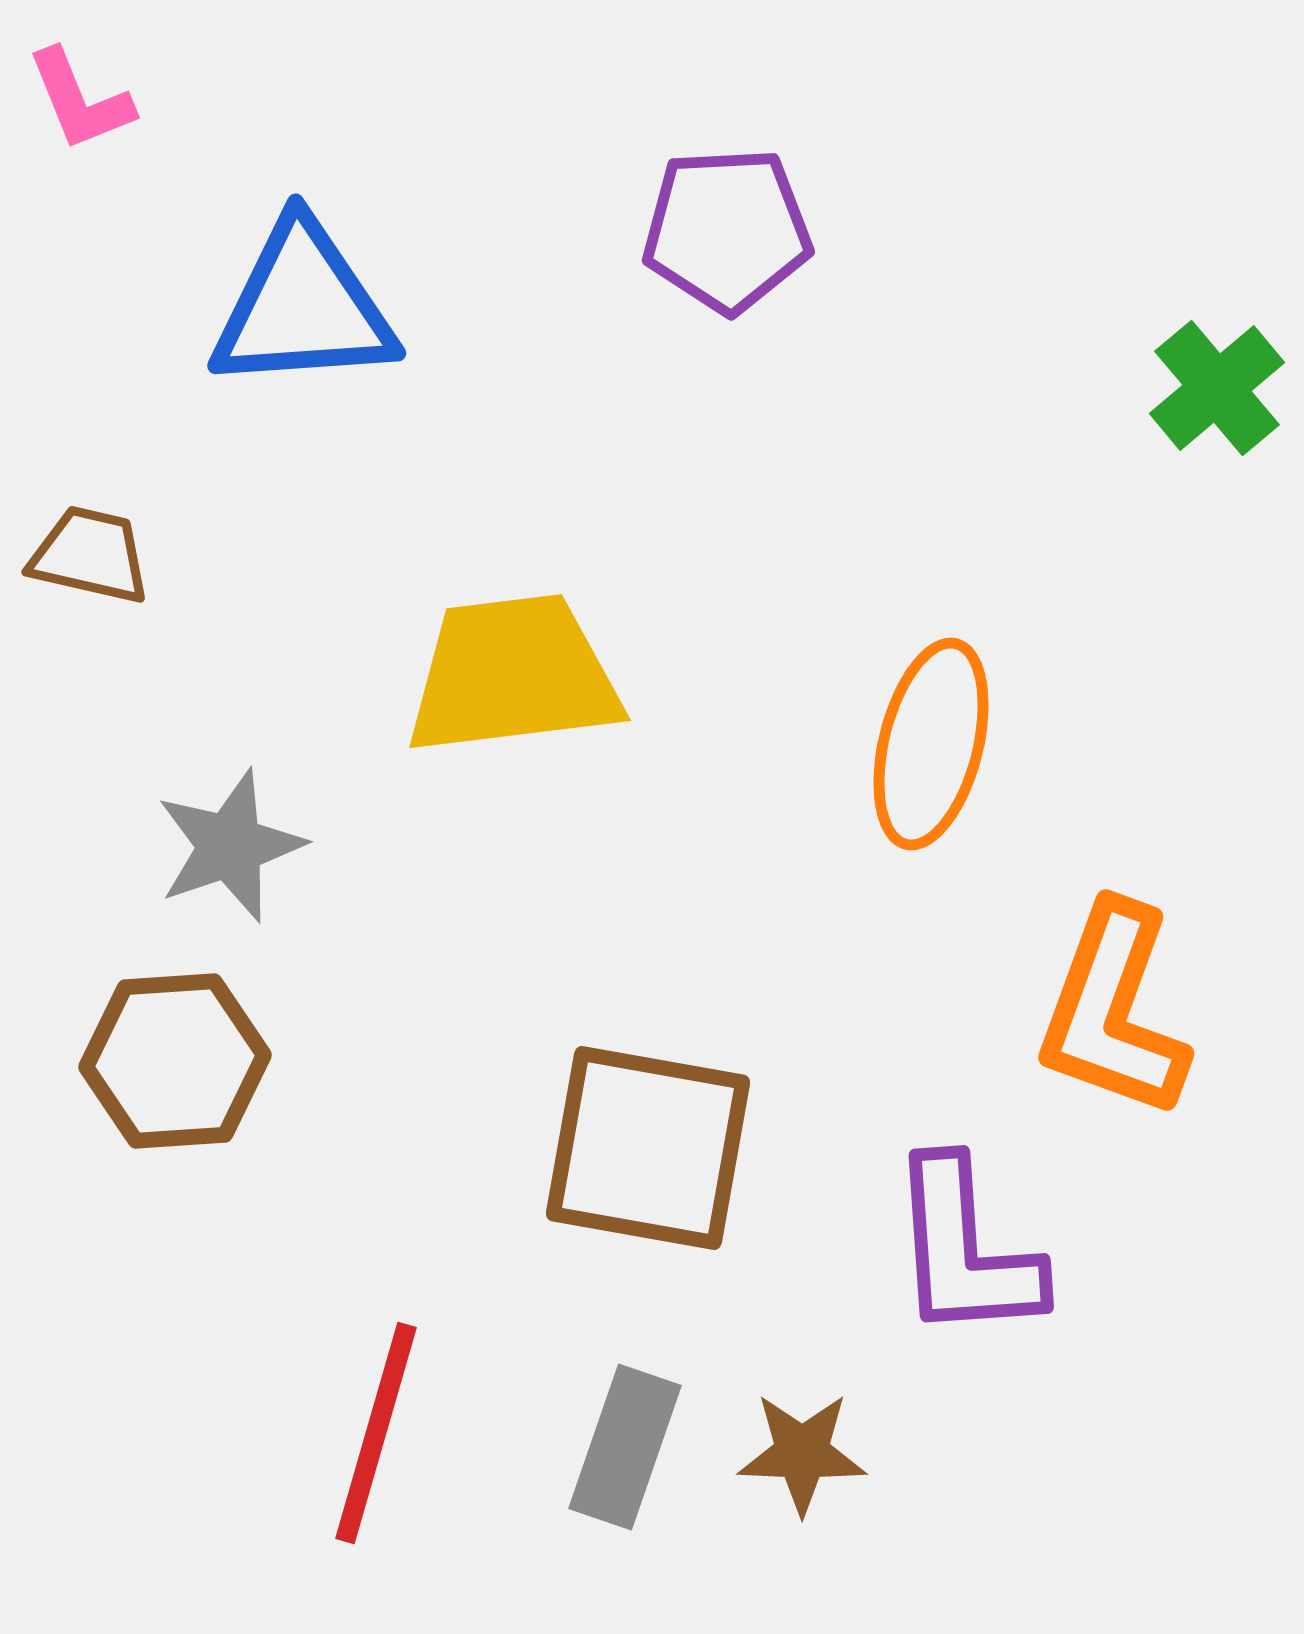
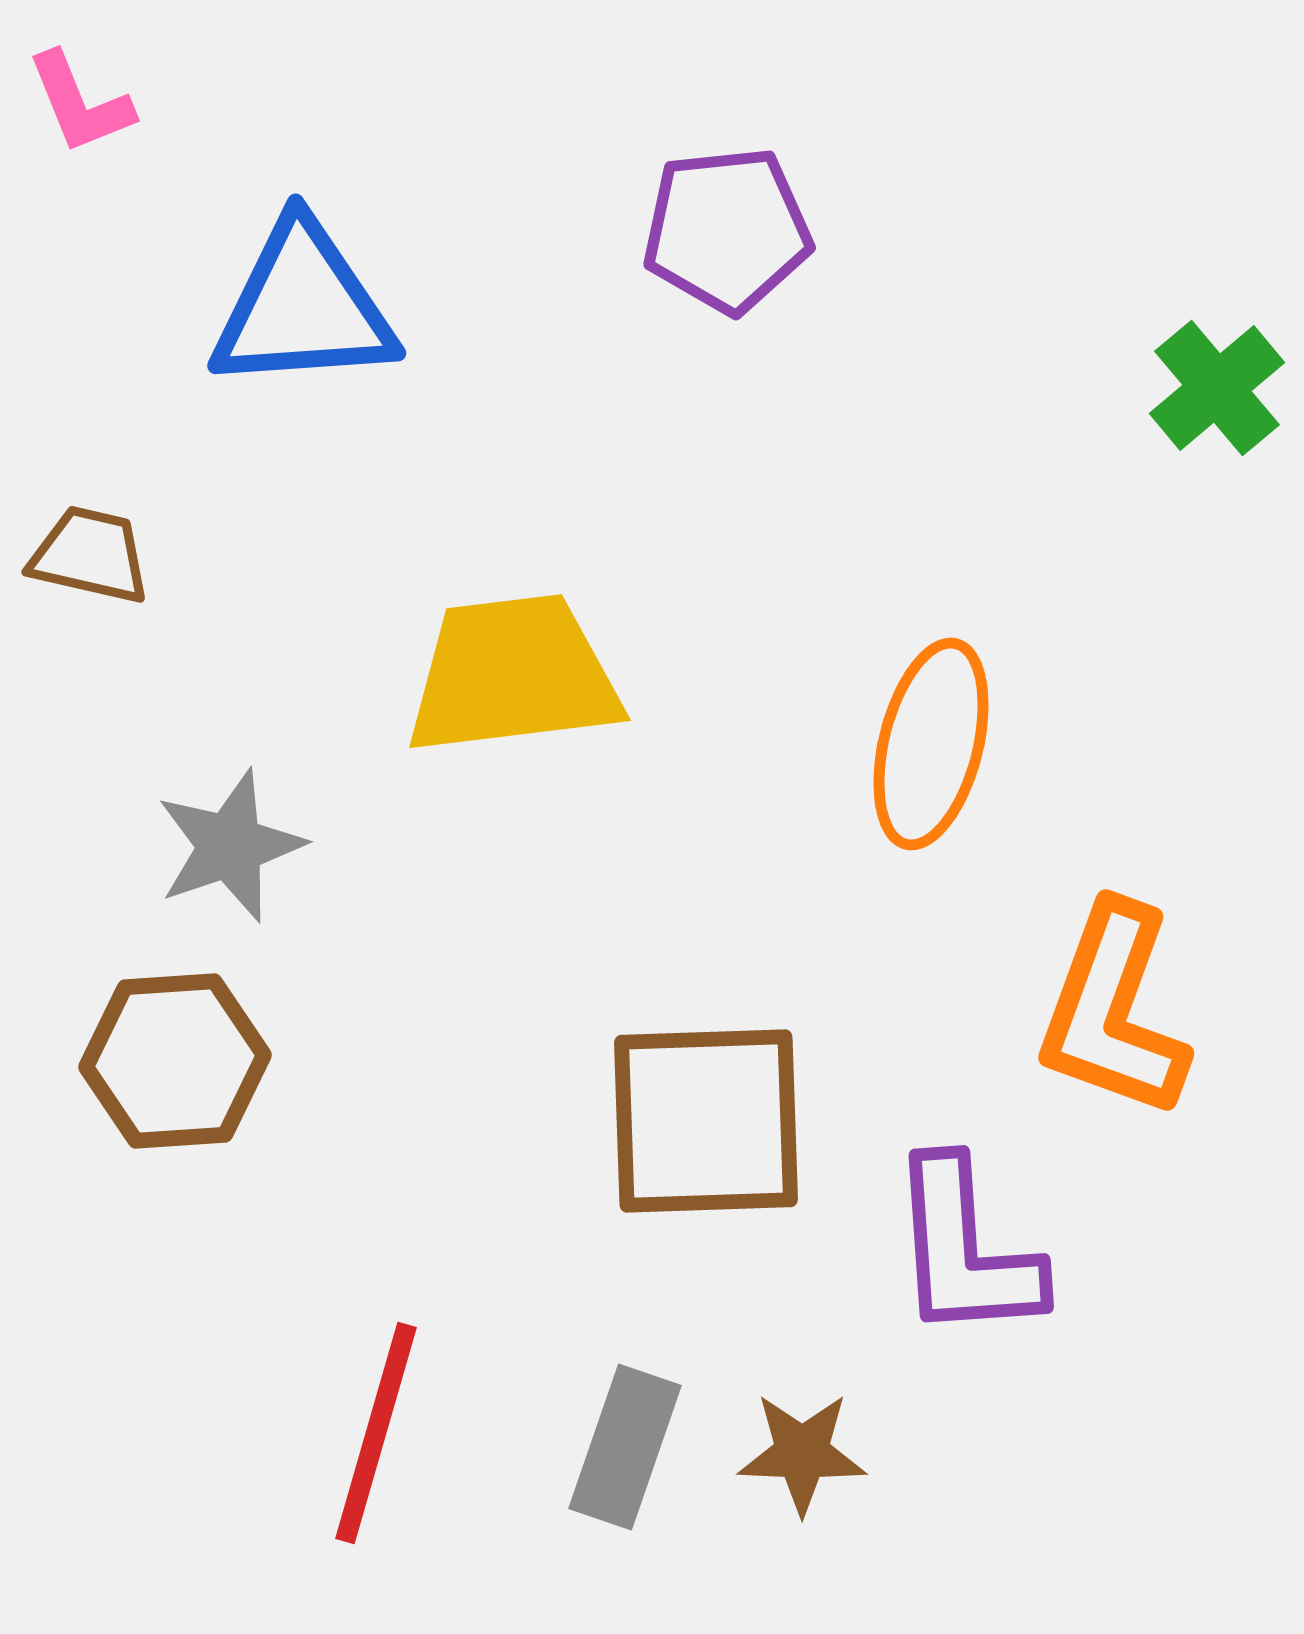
pink L-shape: moved 3 px down
purple pentagon: rotated 3 degrees counterclockwise
brown square: moved 58 px right, 27 px up; rotated 12 degrees counterclockwise
